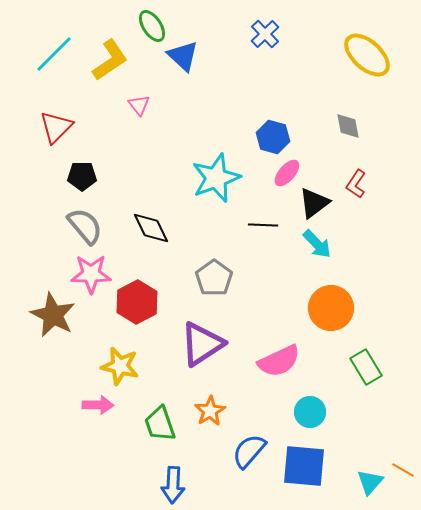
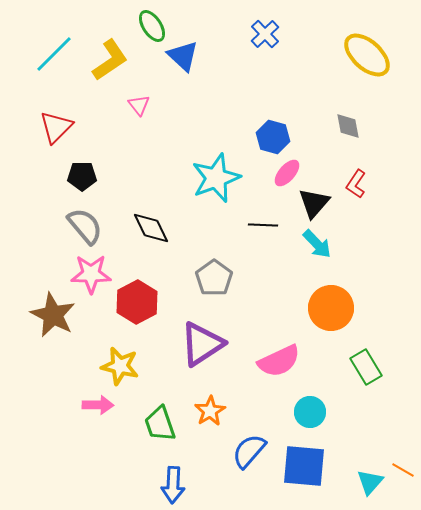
black triangle: rotated 12 degrees counterclockwise
